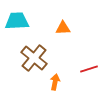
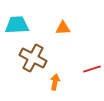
cyan trapezoid: moved 4 px down
brown cross: moved 1 px left; rotated 12 degrees counterclockwise
red line: moved 3 px right
